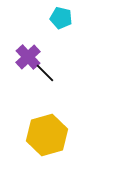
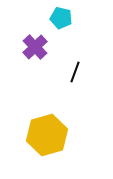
purple cross: moved 7 px right, 10 px up
black line: moved 30 px right, 1 px up; rotated 65 degrees clockwise
